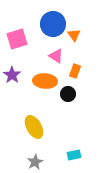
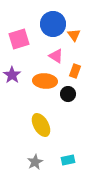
pink square: moved 2 px right
yellow ellipse: moved 7 px right, 2 px up
cyan rectangle: moved 6 px left, 5 px down
